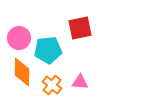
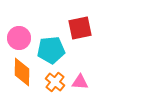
cyan pentagon: moved 3 px right
orange cross: moved 3 px right, 3 px up
